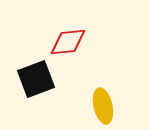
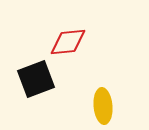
yellow ellipse: rotated 8 degrees clockwise
